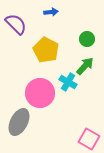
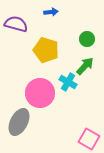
purple semicircle: rotated 30 degrees counterclockwise
yellow pentagon: rotated 10 degrees counterclockwise
